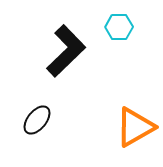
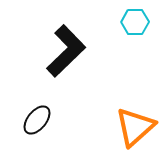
cyan hexagon: moved 16 px right, 5 px up
orange triangle: rotated 12 degrees counterclockwise
